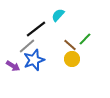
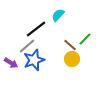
purple arrow: moved 2 px left, 3 px up
